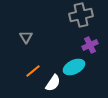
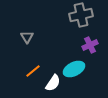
gray triangle: moved 1 px right
cyan ellipse: moved 2 px down
